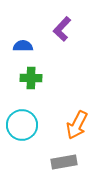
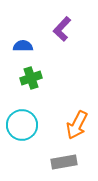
green cross: rotated 20 degrees counterclockwise
